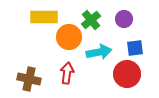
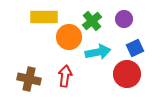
green cross: moved 1 px right, 1 px down
blue square: rotated 18 degrees counterclockwise
cyan arrow: moved 1 px left
red arrow: moved 2 px left, 3 px down
